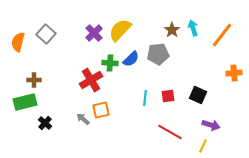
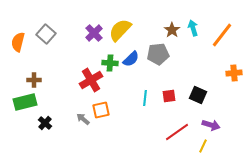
red square: moved 1 px right
red line: moved 7 px right; rotated 65 degrees counterclockwise
